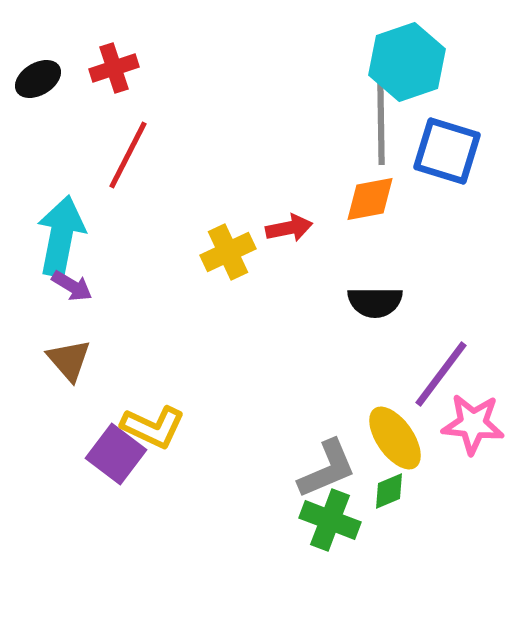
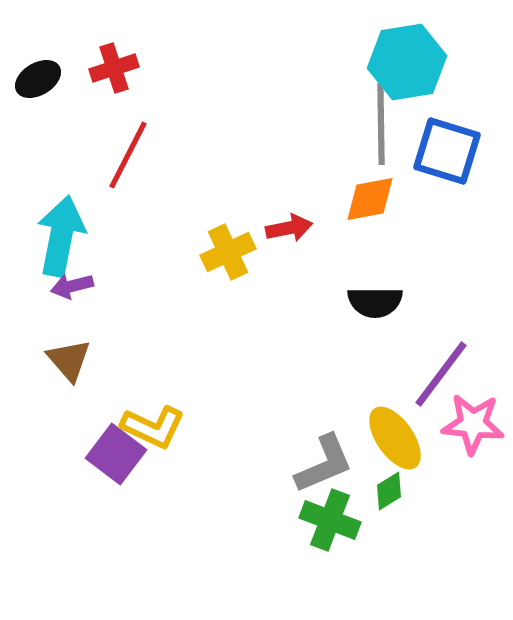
cyan hexagon: rotated 10 degrees clockwise
purple arrow: rotated 135 degrees clockwise
gray L-shape: moved 3 px left, 5 px up
green diamond: rotated 9 degrees counterclockwise
